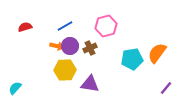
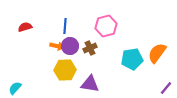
blue line: rotated 56 degrees counterclockwise
